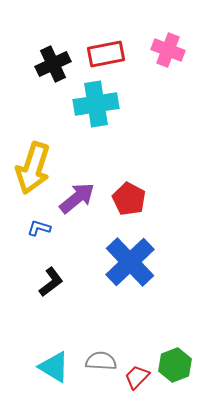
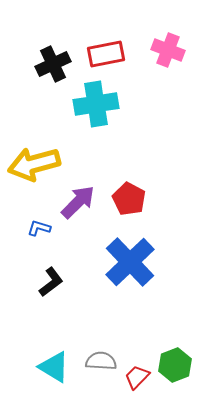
yellow arrow: moved 1 px right, 4 px up; rotated 57 degrees clockwise
purple arrow: moved 1 px right, 4 px down; rotated 6 degrees counterclockwise
